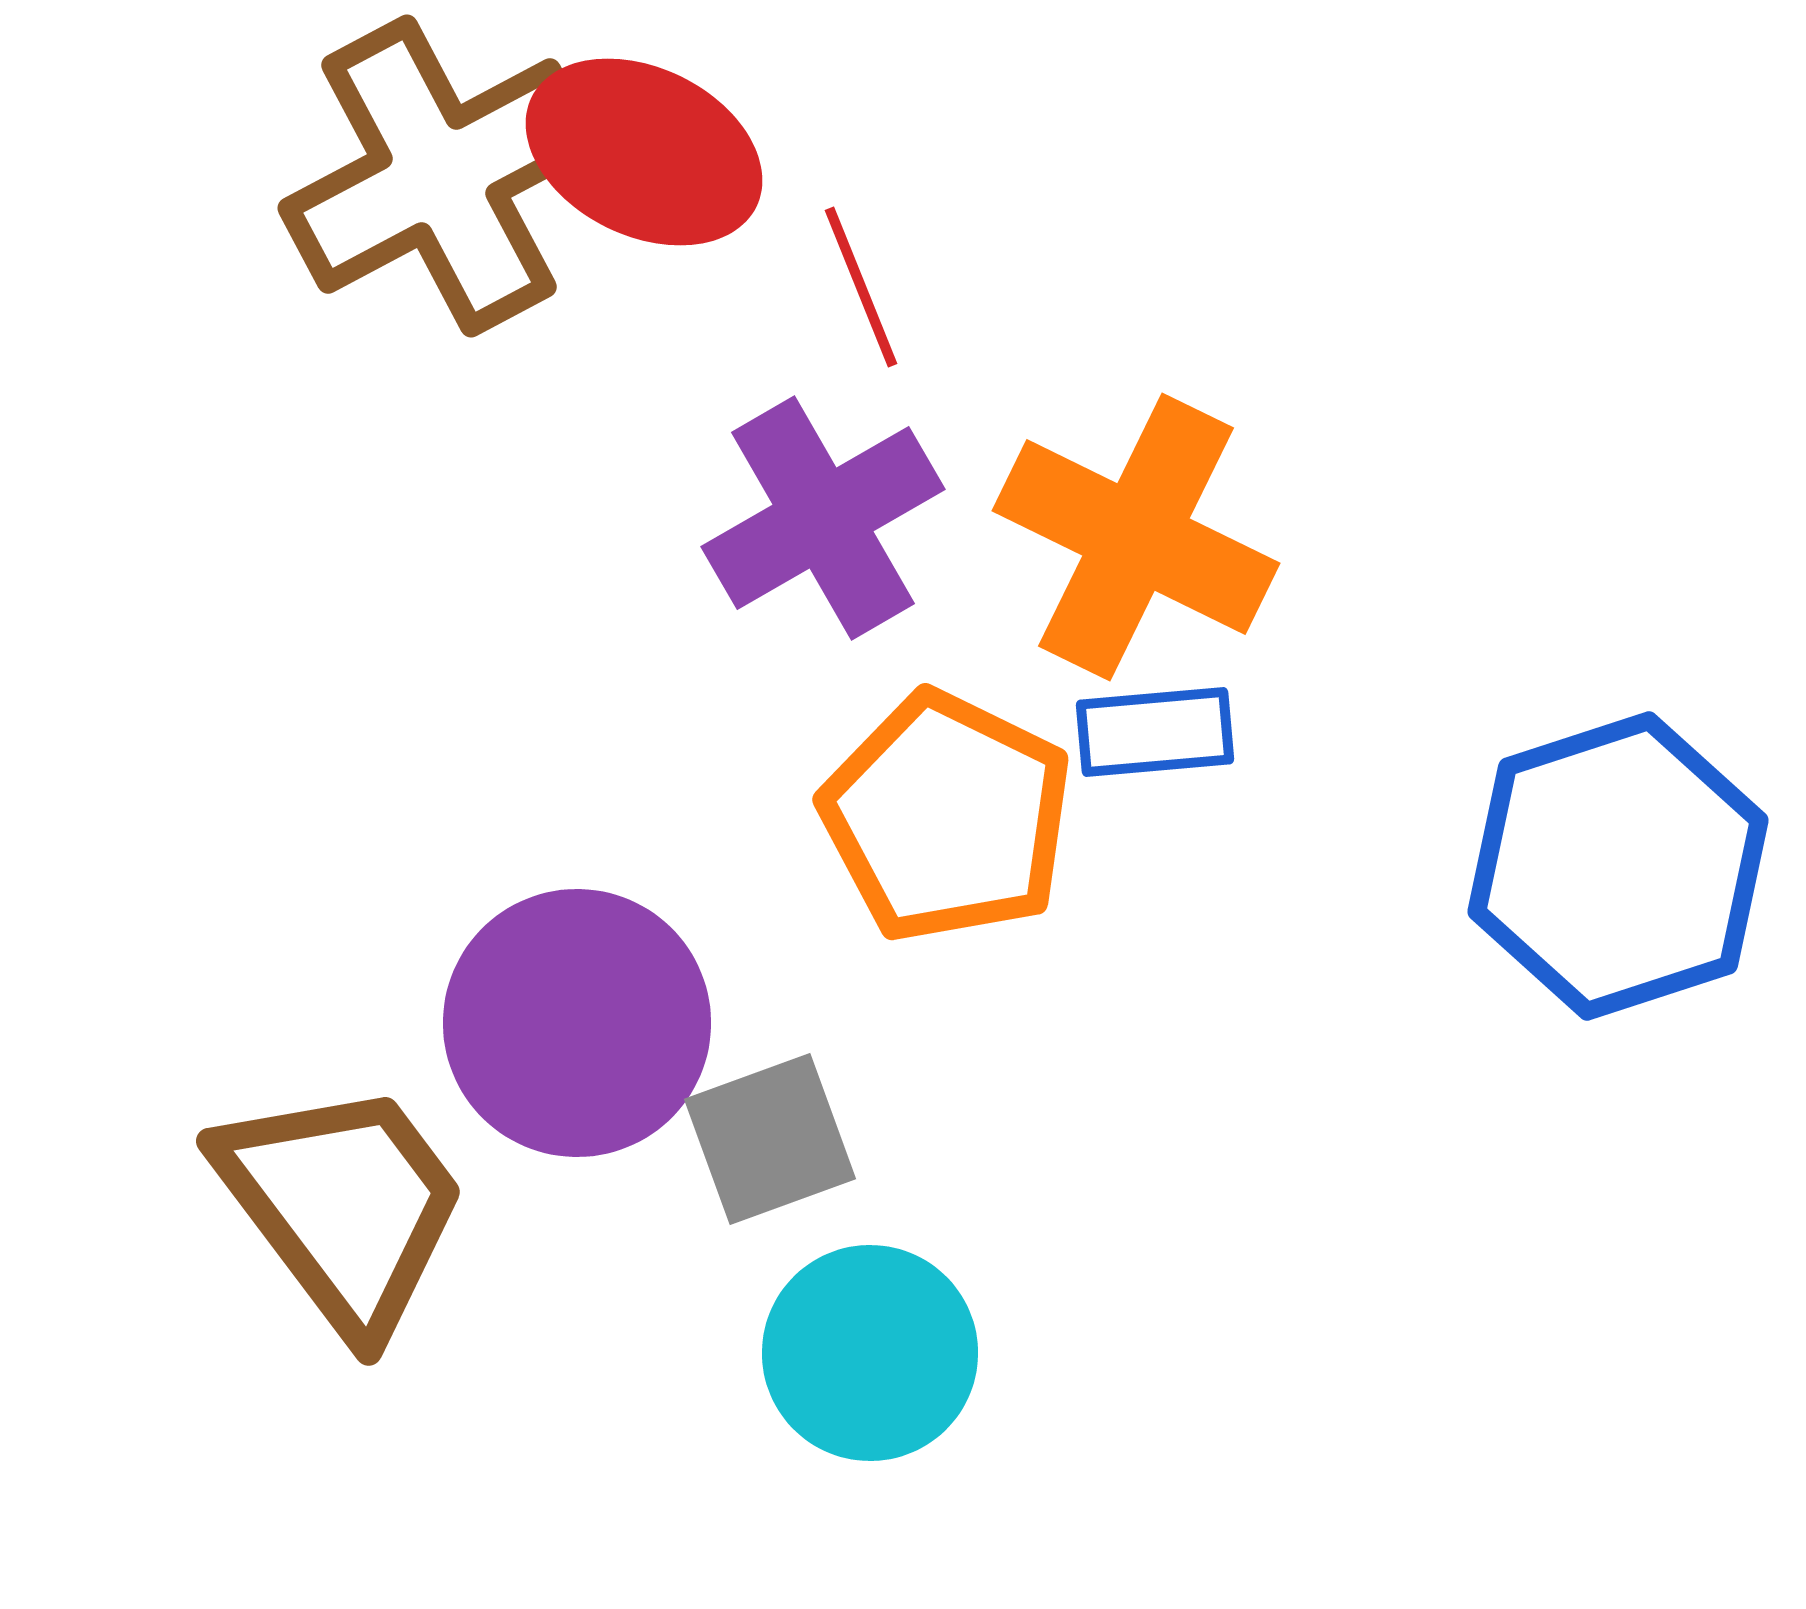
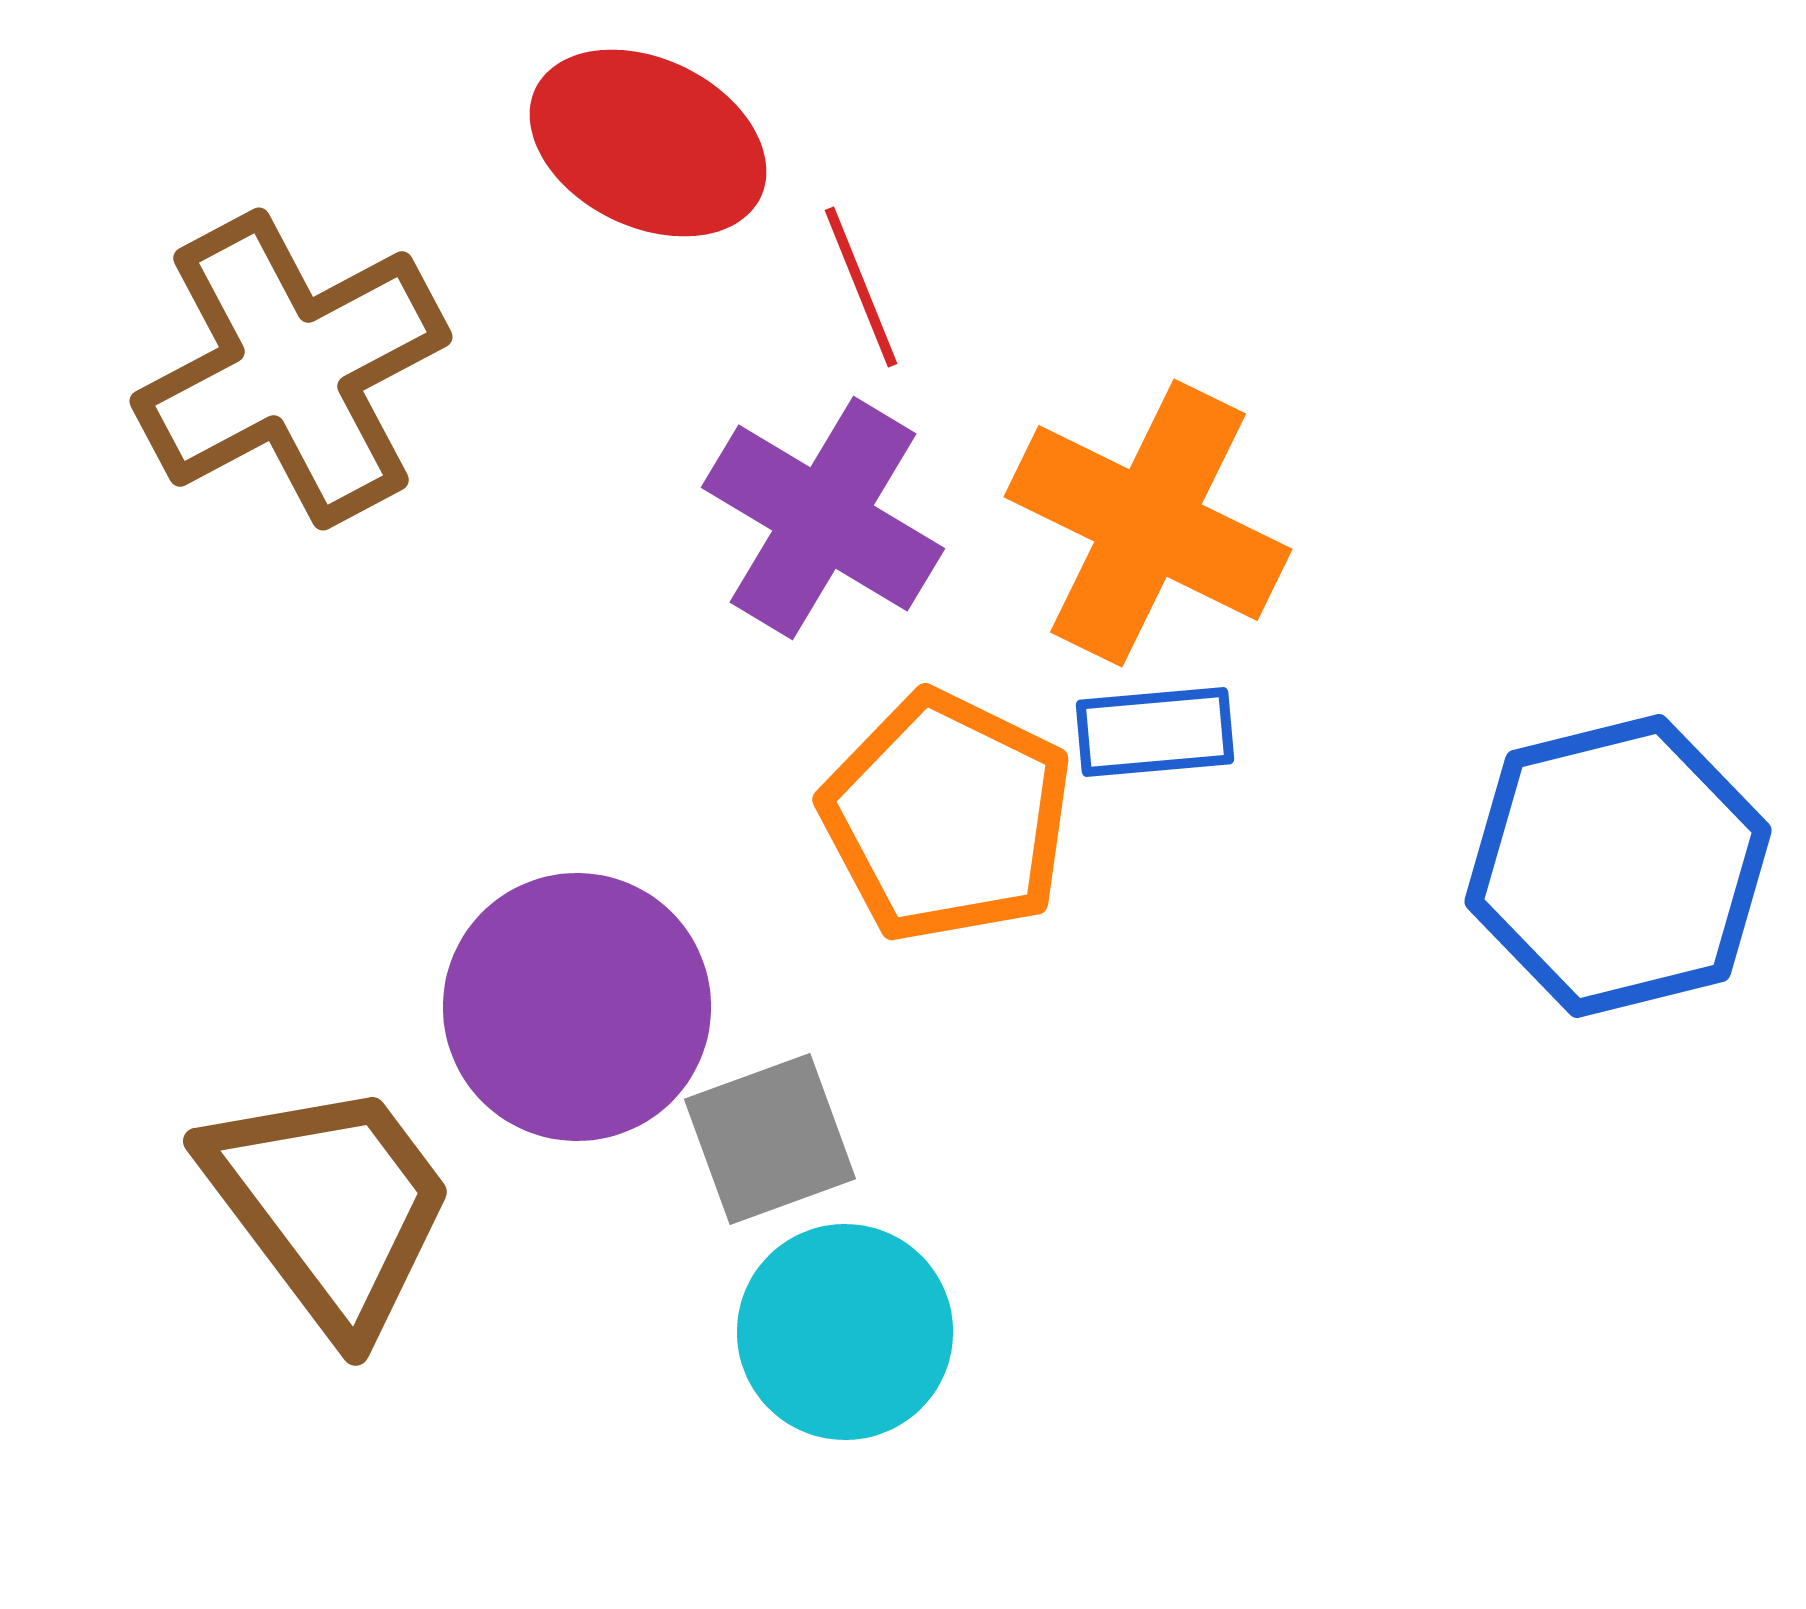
red ellipse: moved 4 px right, 9 px up
brown cross: moved 148 px left, 193 px down
purple cross: rotated 29 degrees counterclockwise
orange cross: moved 12 px right, 14 px up
blue hexagon: rotated 4 degrees clockwise
purple circle: moved 16 px up
brown trapezoid: moved 13 px left
cyan circle: moved 25 px left, 21 px up
